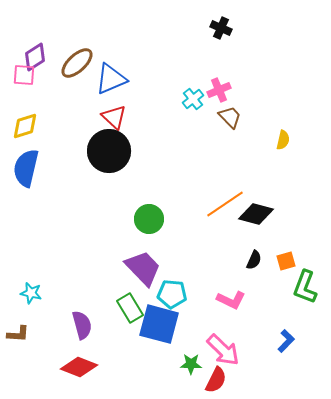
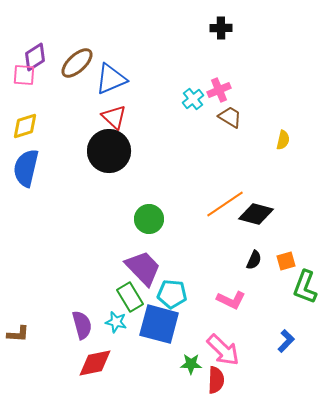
black cross: rotated 25 degrees counterclockwise
brown trapezoid: rotated 15 degrees counterclockwise
cyan star: moved 85 px right, 29 px down
green rectangle: moved 11 px up
red diamond: moved 16 px right, 4 px up; rotated 33 degrees counterclockwise
red semicircle: rotated 24 degrees counterclockwise
